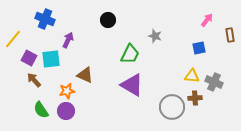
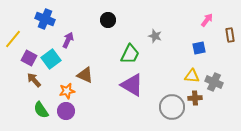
cyan square: rotated 30 degrees counterclockwise
